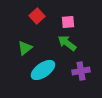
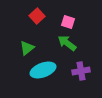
pink square: rotated 24 degrees clockwise
green triangle: moved 2 px right
cyan ellipse: rotated 15 degrees clockwise
